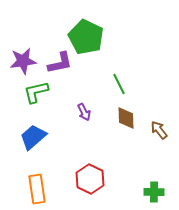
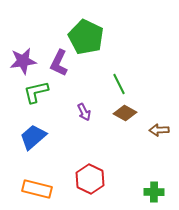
purple L-shape: moved 1 px left; rotated 128 degrees clockwise
brown diamond: moved 1 px left, 5 px up; rotated 60 degrees counterclockwise
brown arrow: rotated 54 degrees counterclockwise
orange rectangle: rotated 68 degrees counterclockwise
